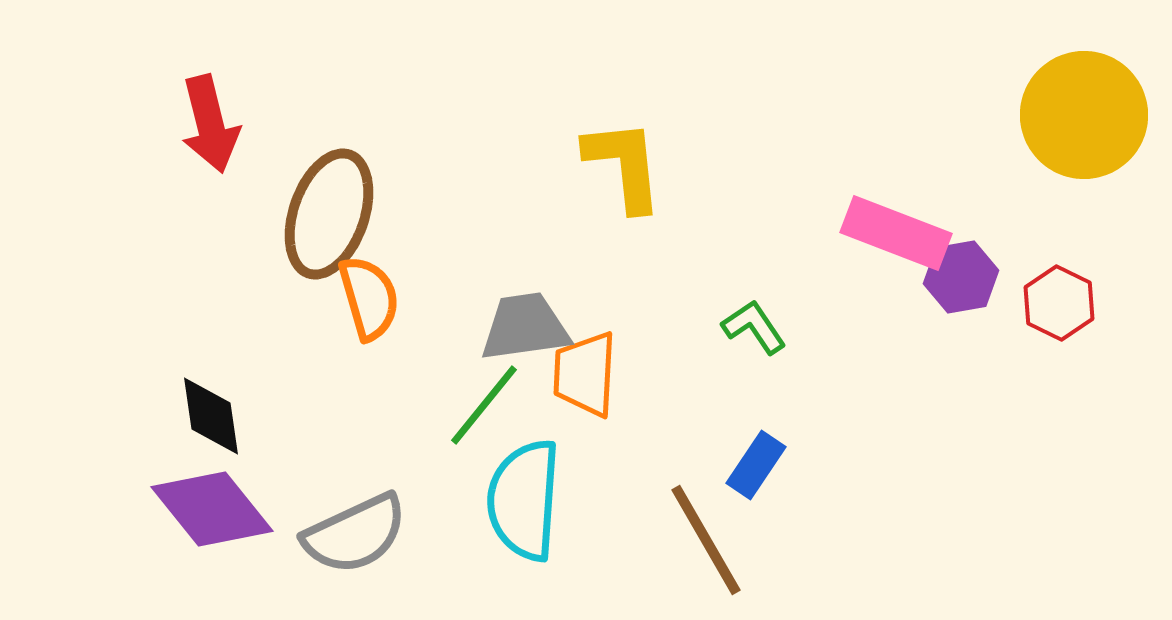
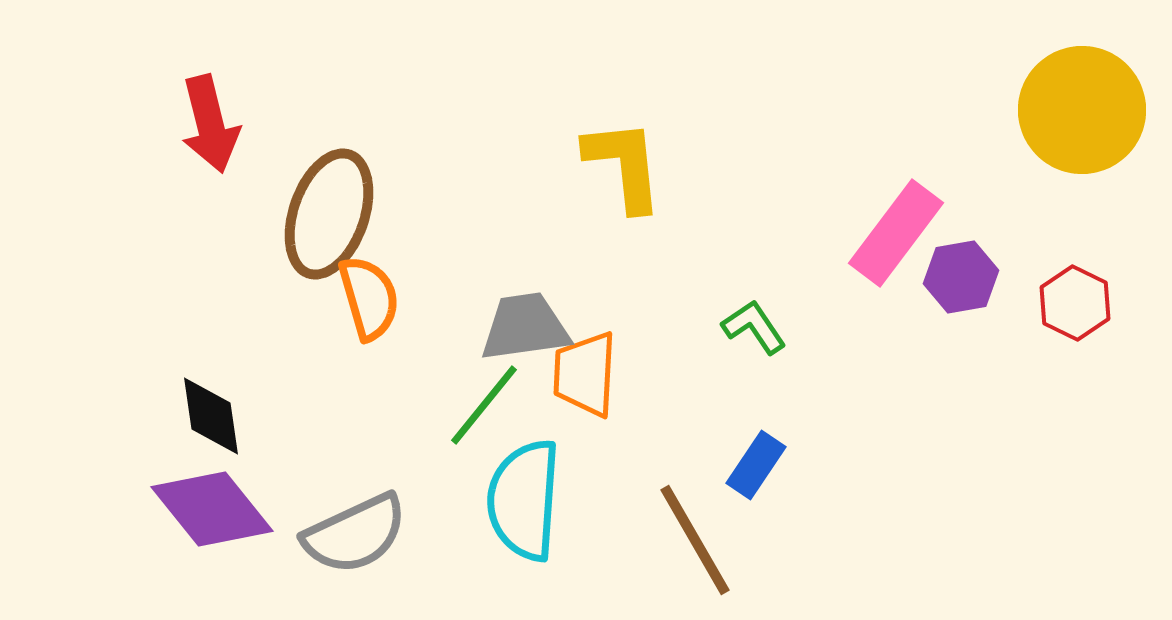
yellow circle: moved 2 px left, 5 px up
pink rectangle: rotated 74 degrees counterclockwise
red hexagon: moved 16 px right
brown line: moved 11 px left
